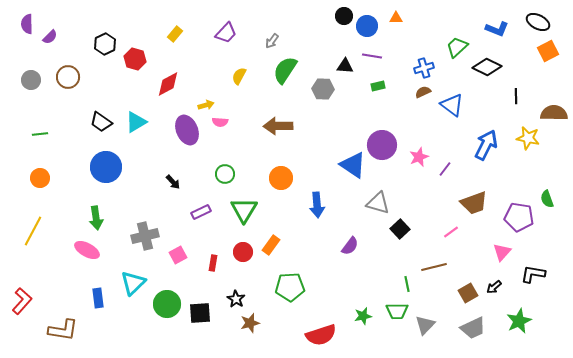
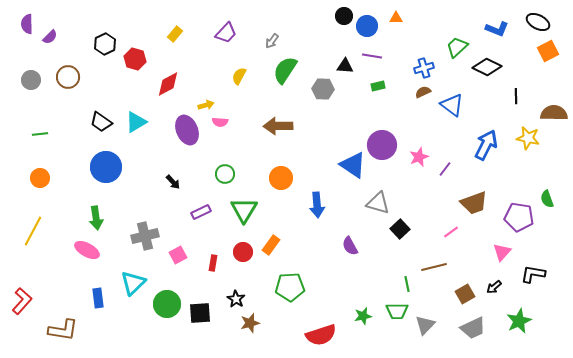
purple semicircle at (350, 246): rotated 114 degrees clockwise
brown square at (468, 293): moved 3 px left, 1 px down
